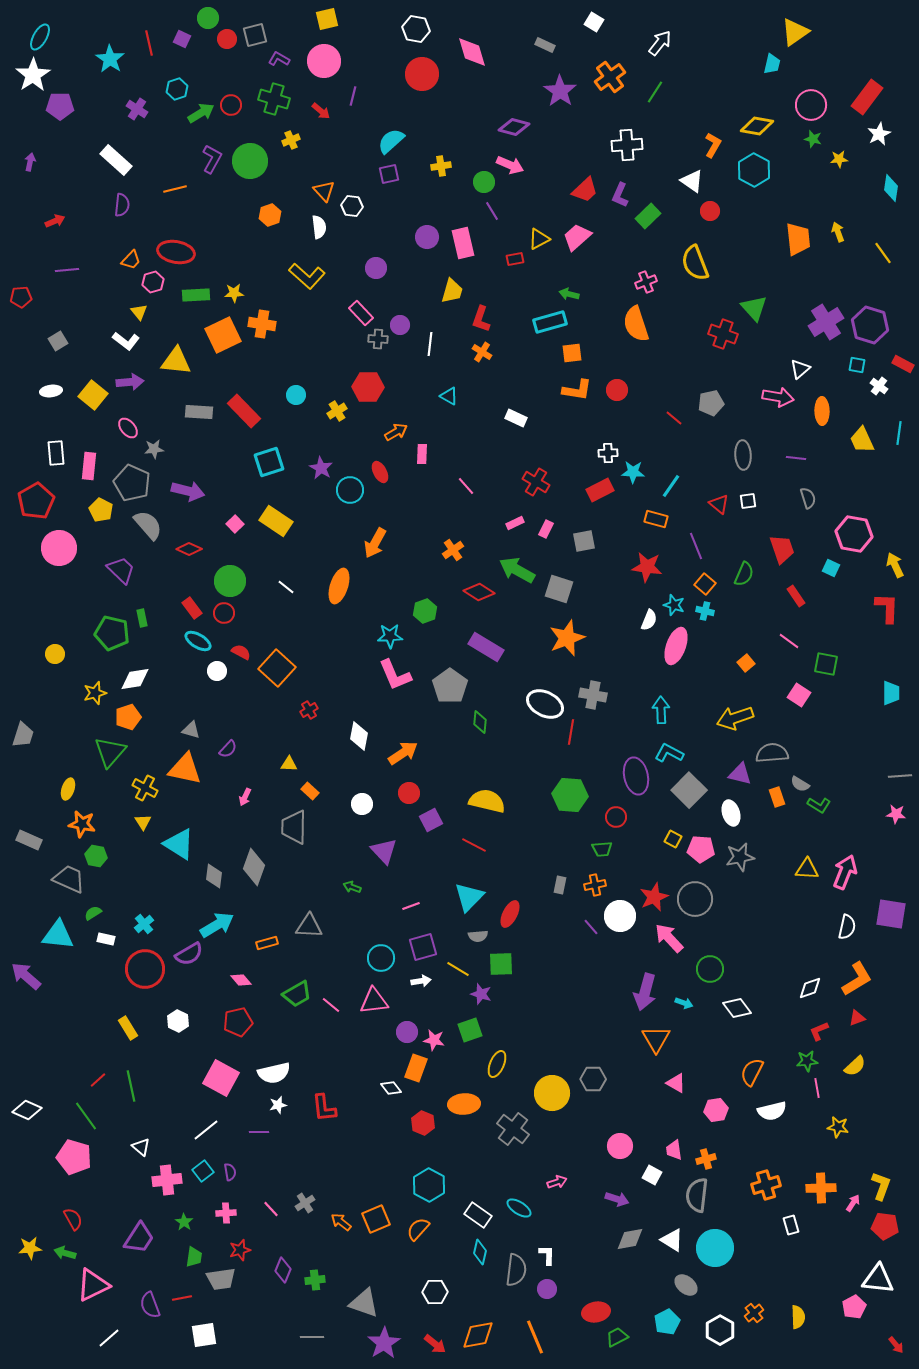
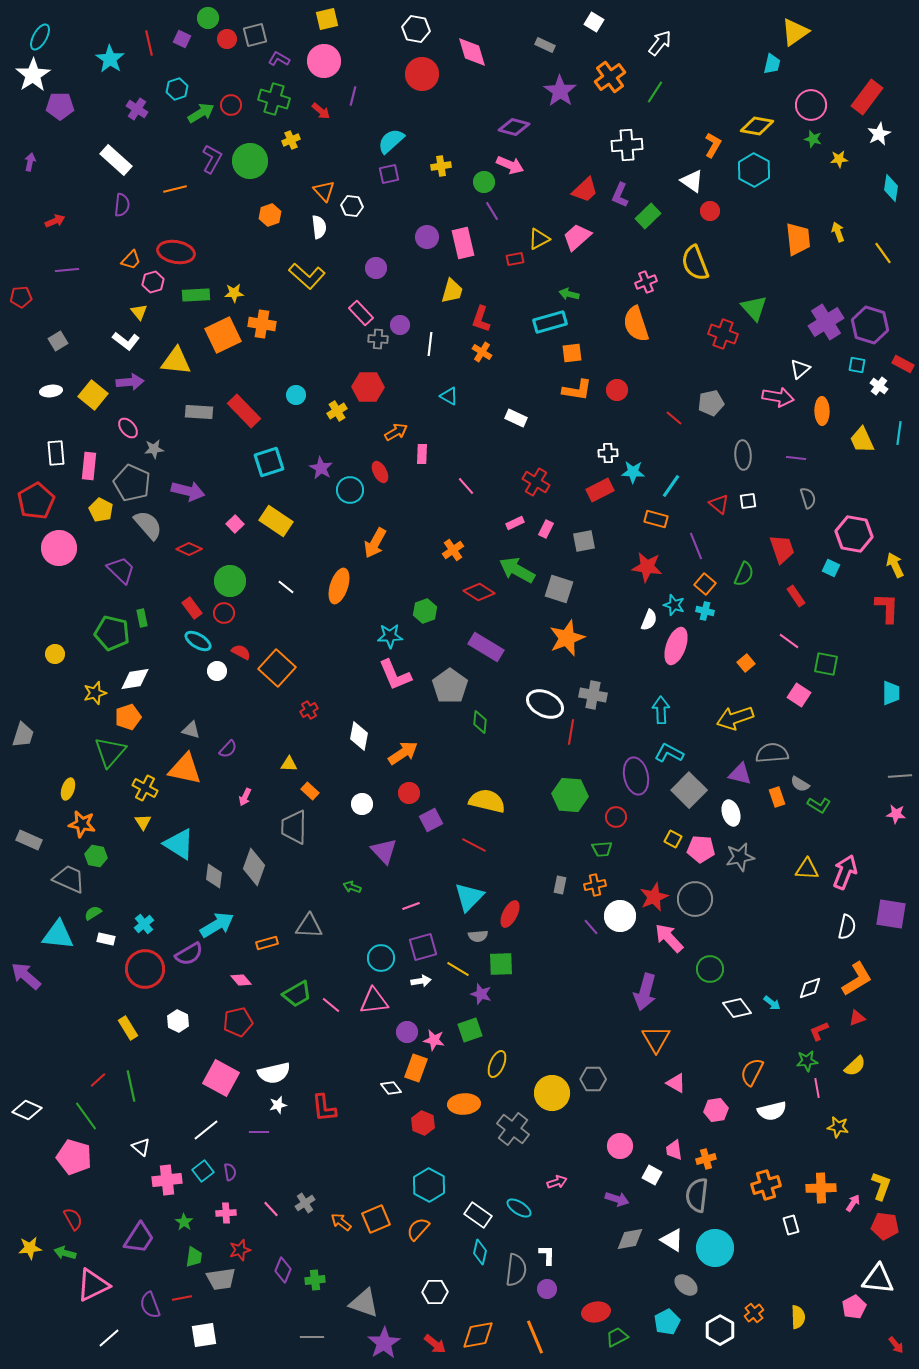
cyan arrow at (684, 1003): moved 88 px right; rotated 18 degrees clockwise
